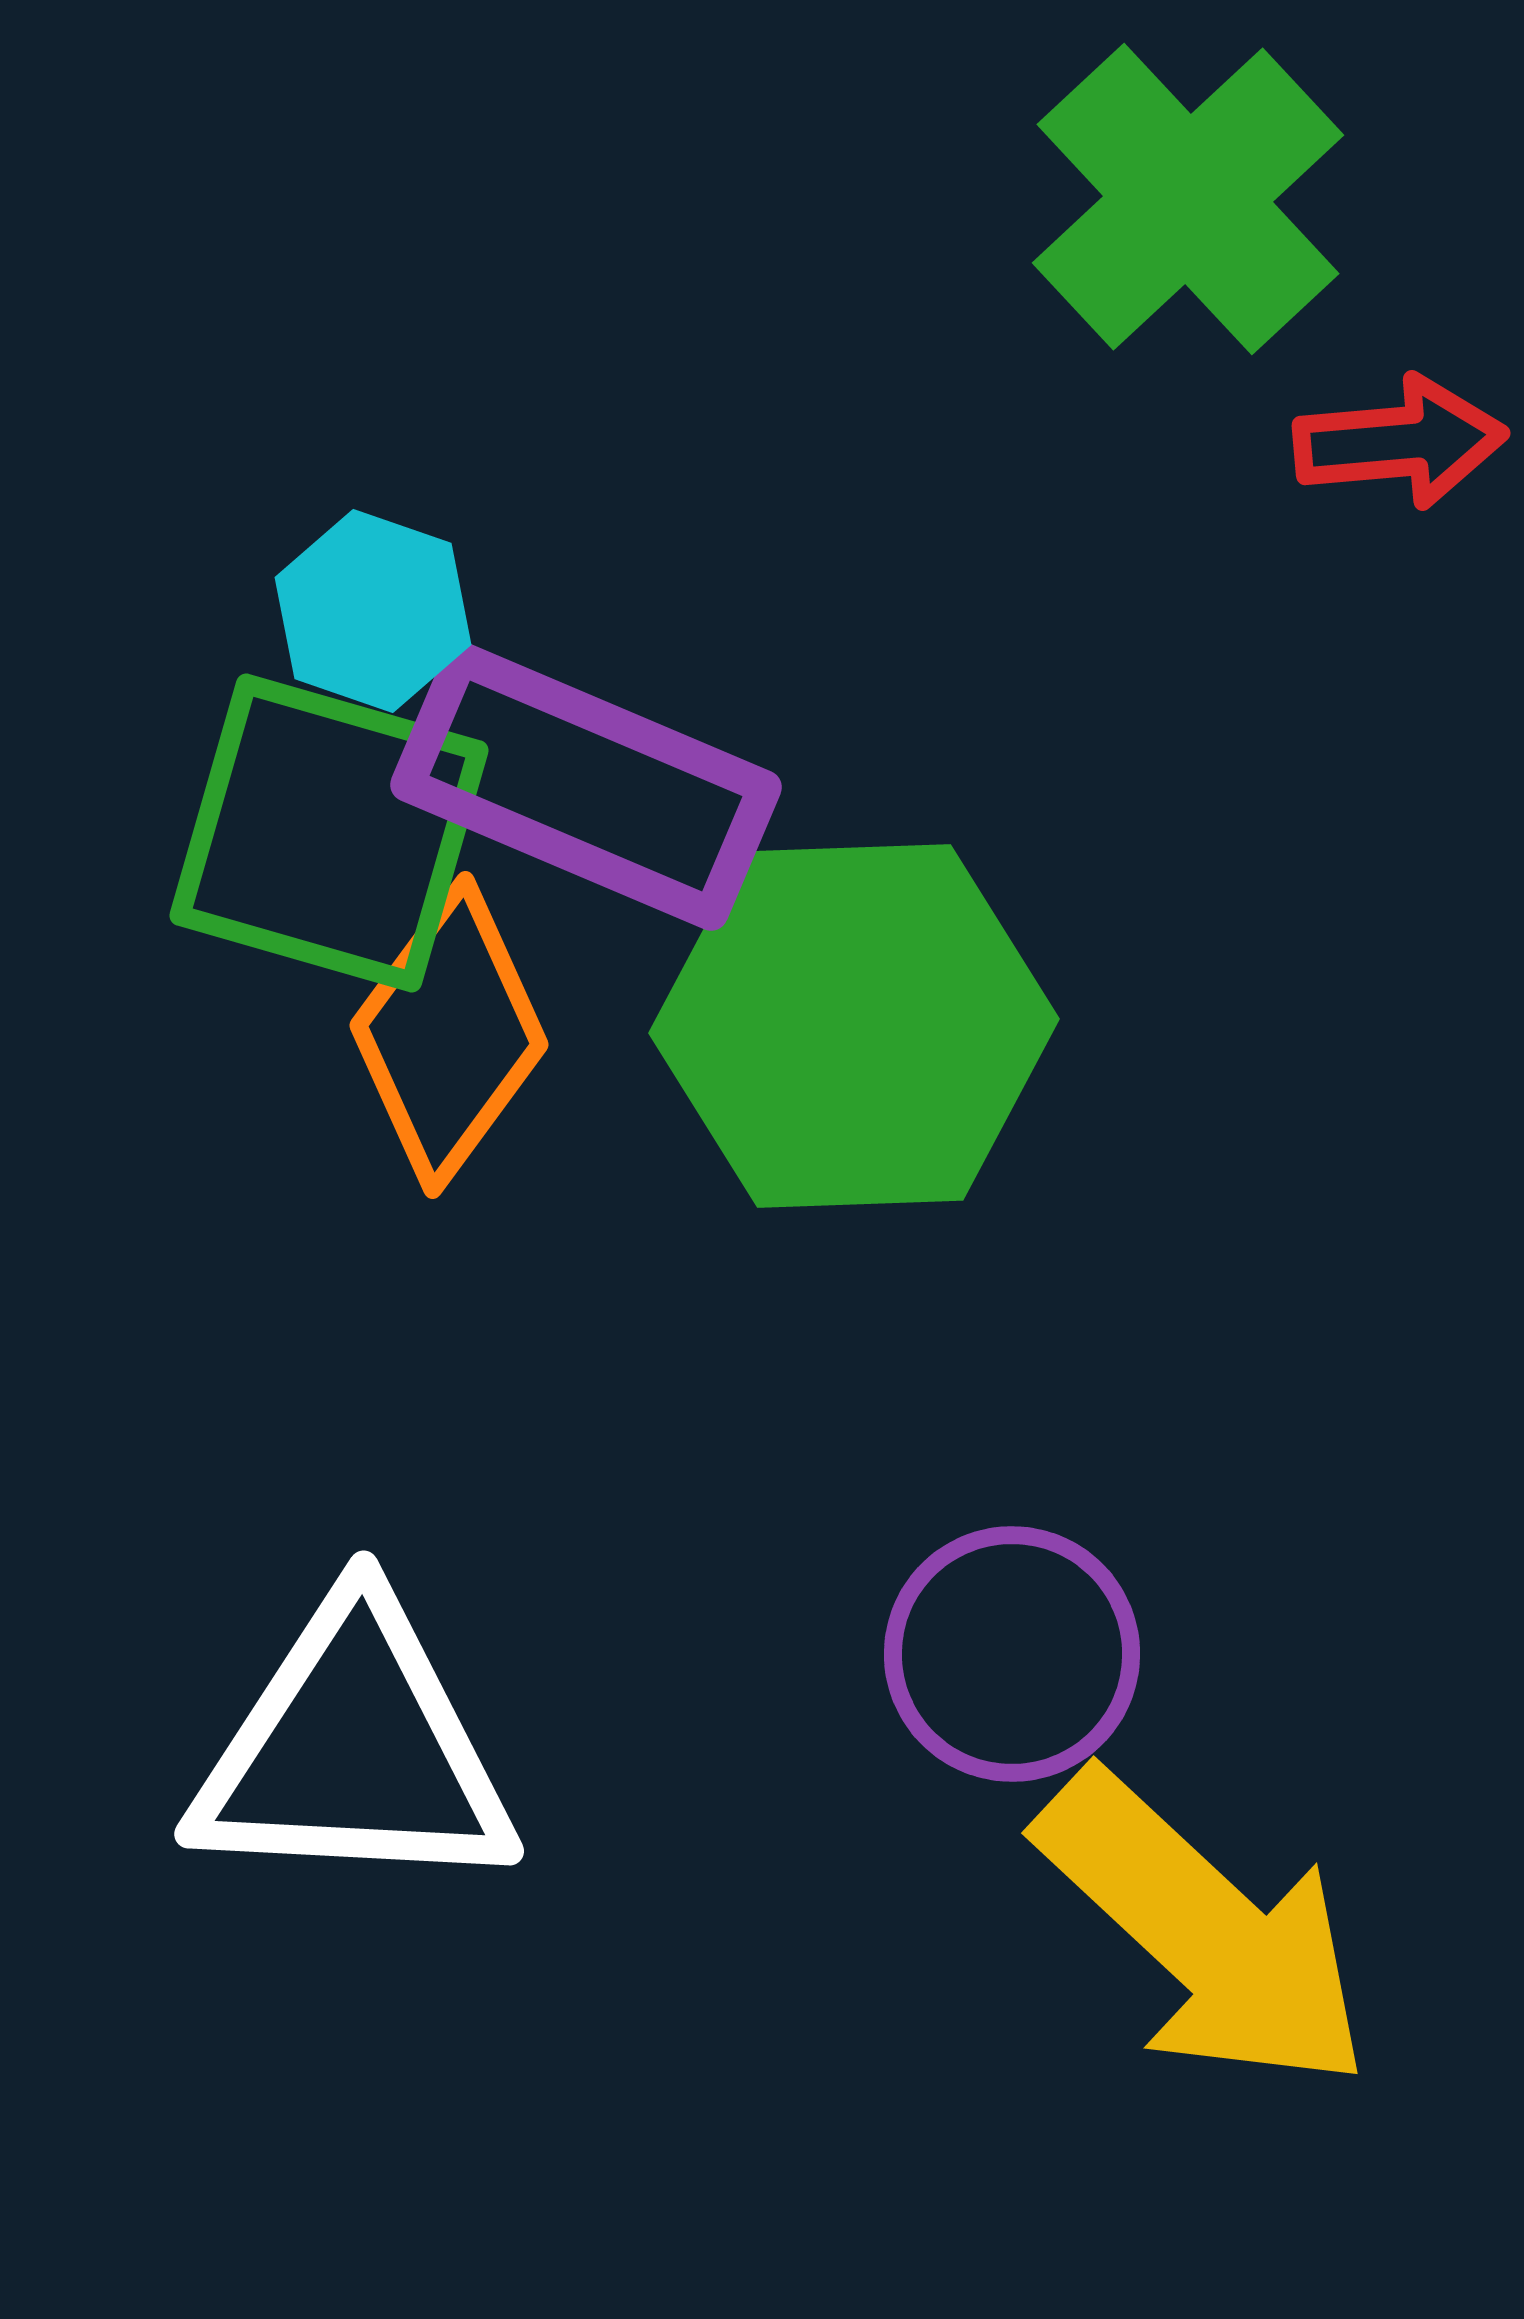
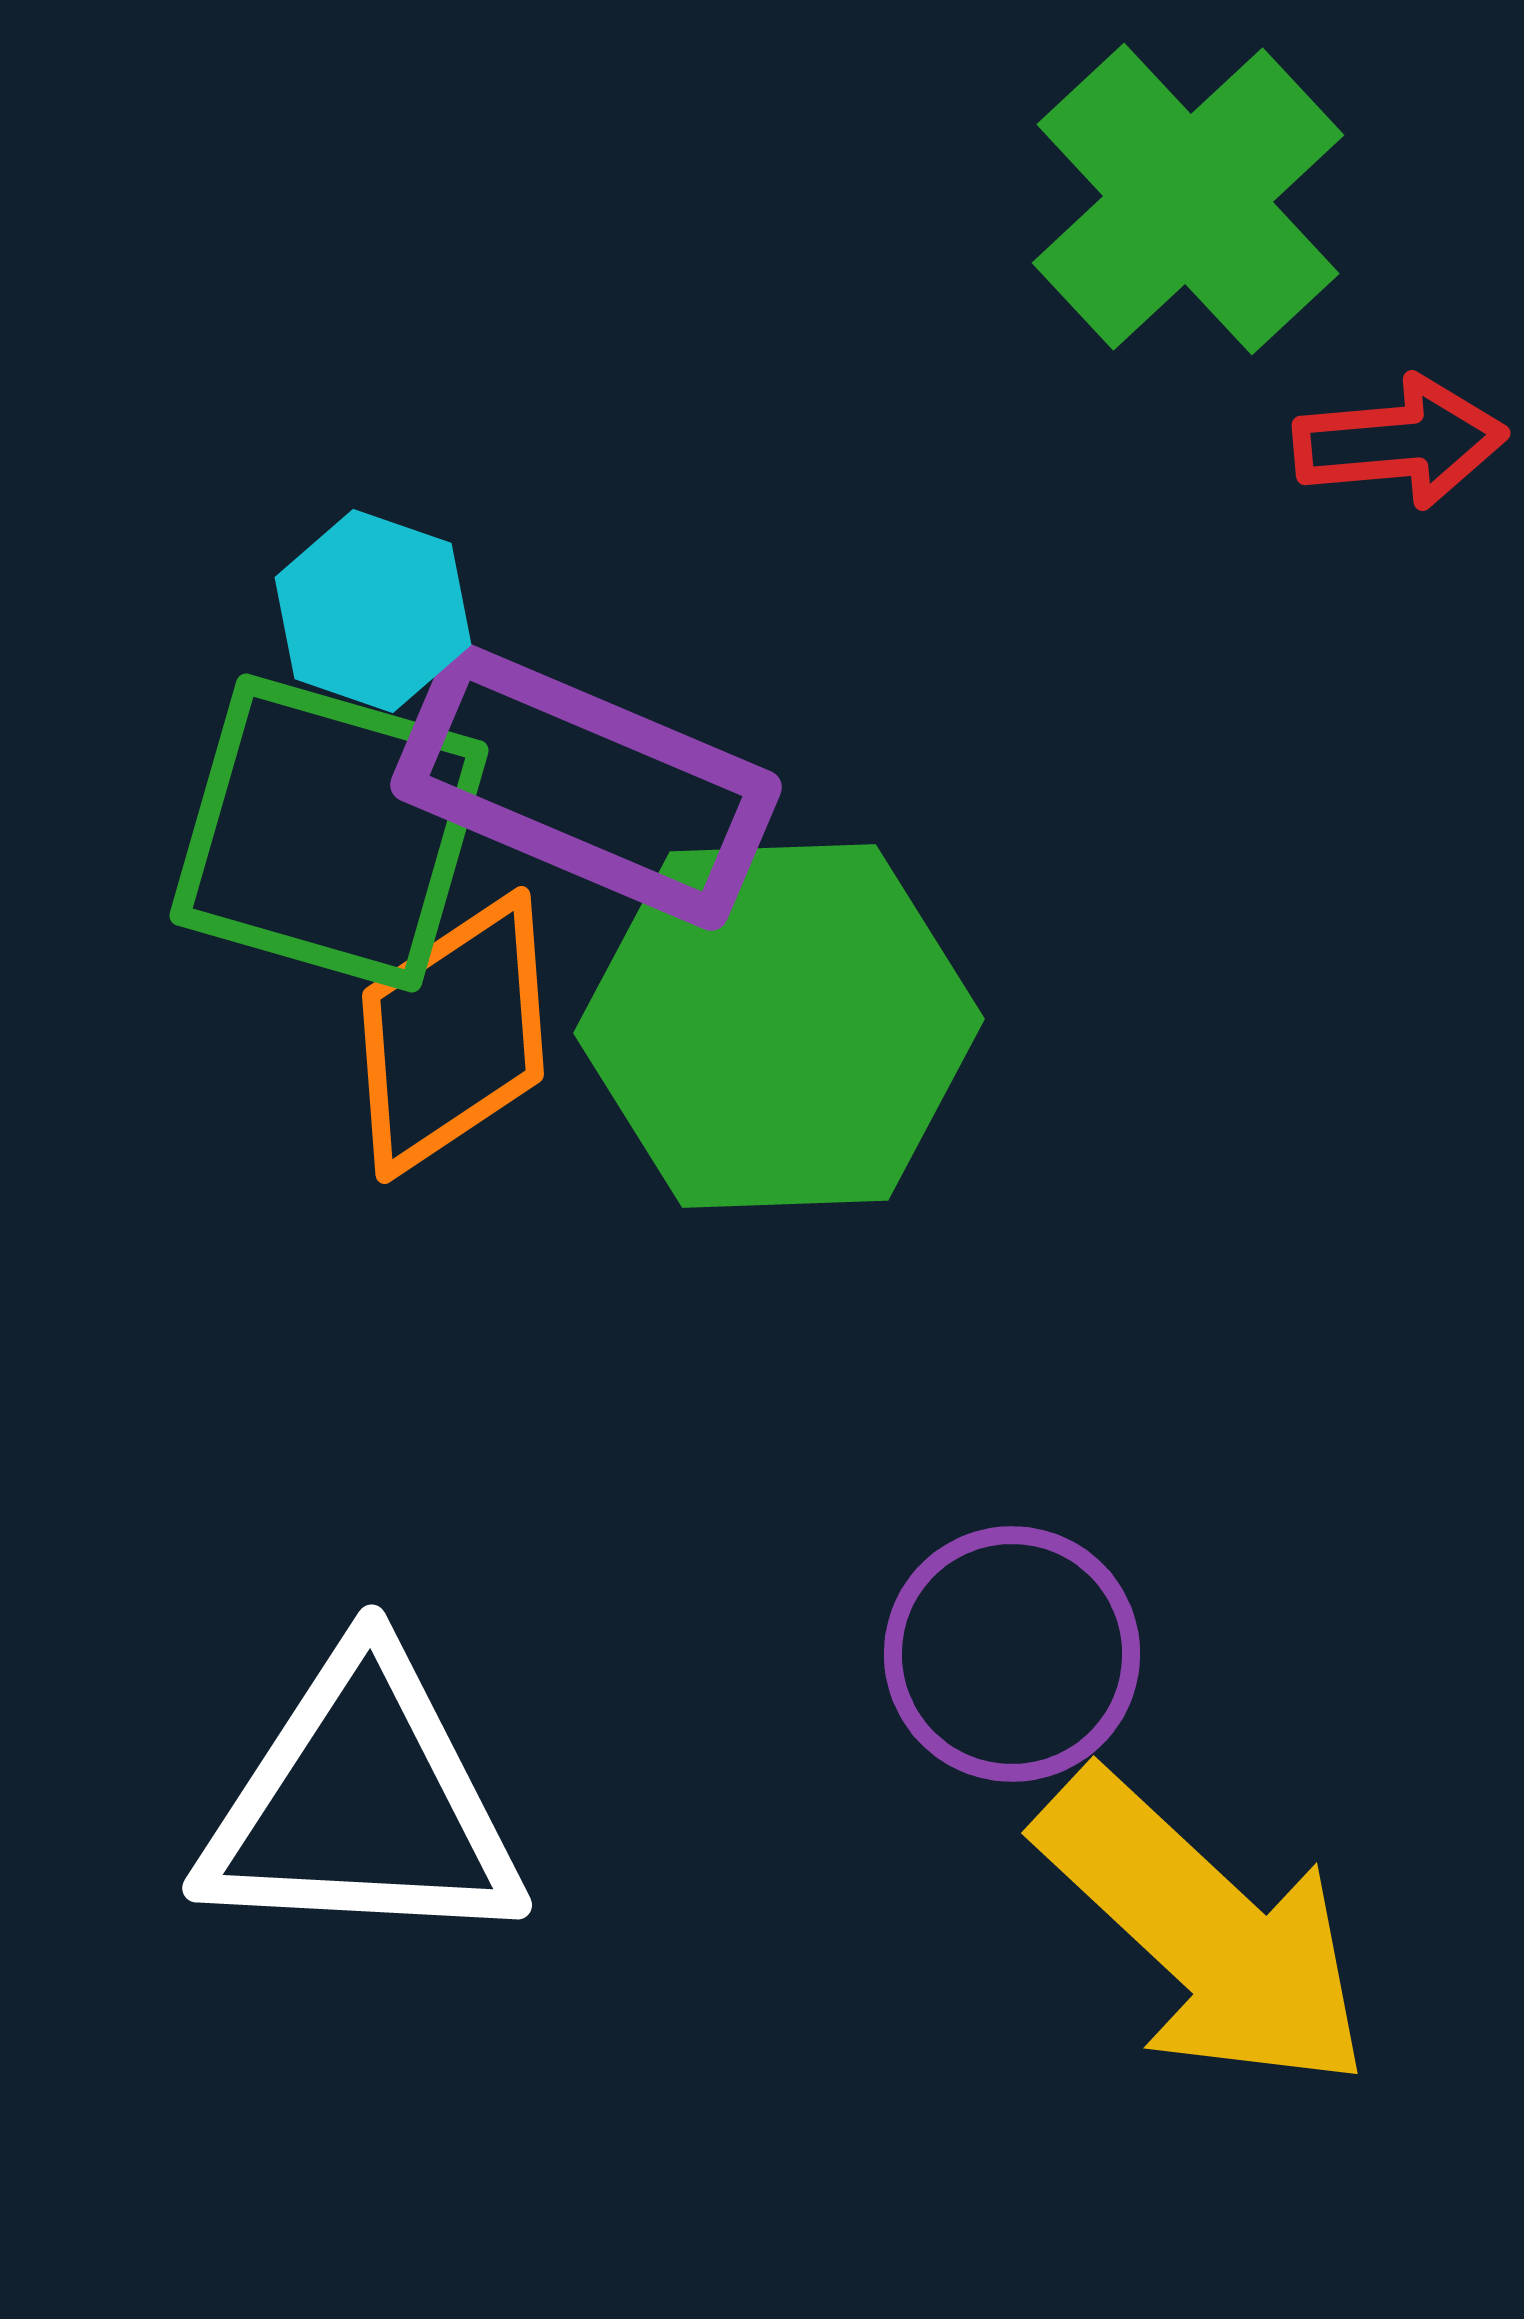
green hexagon: moved 75 px left
orange diamond: moved 4 px right; rotated 20 degrees clockwise
white triangle: moved 8 px right, 54 px down
